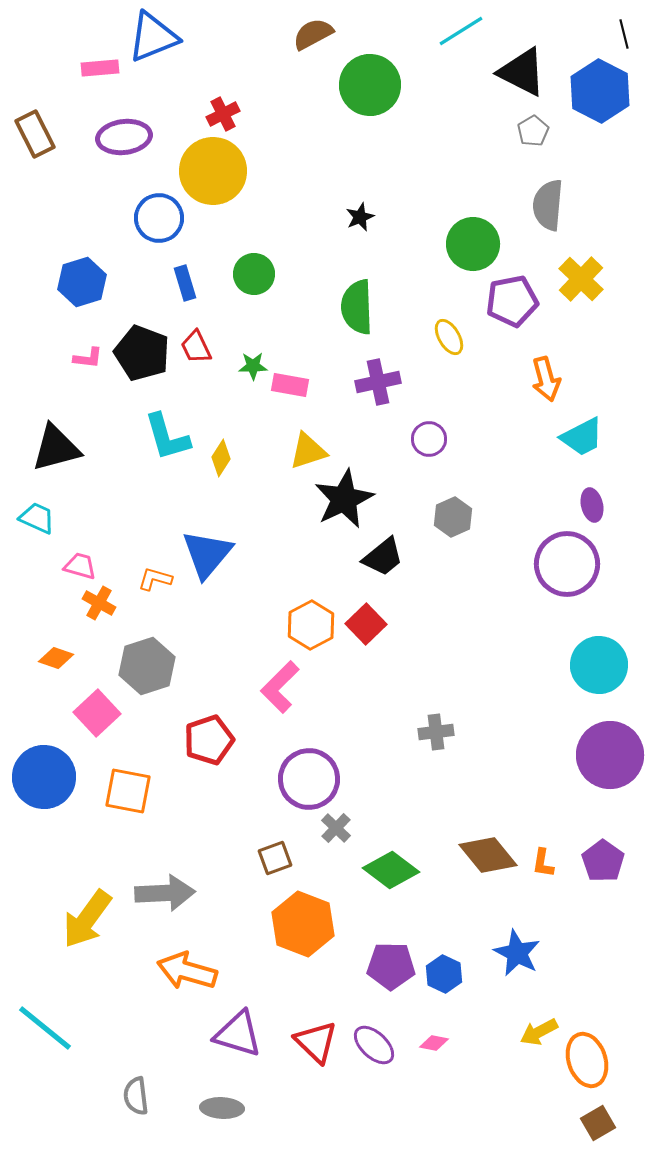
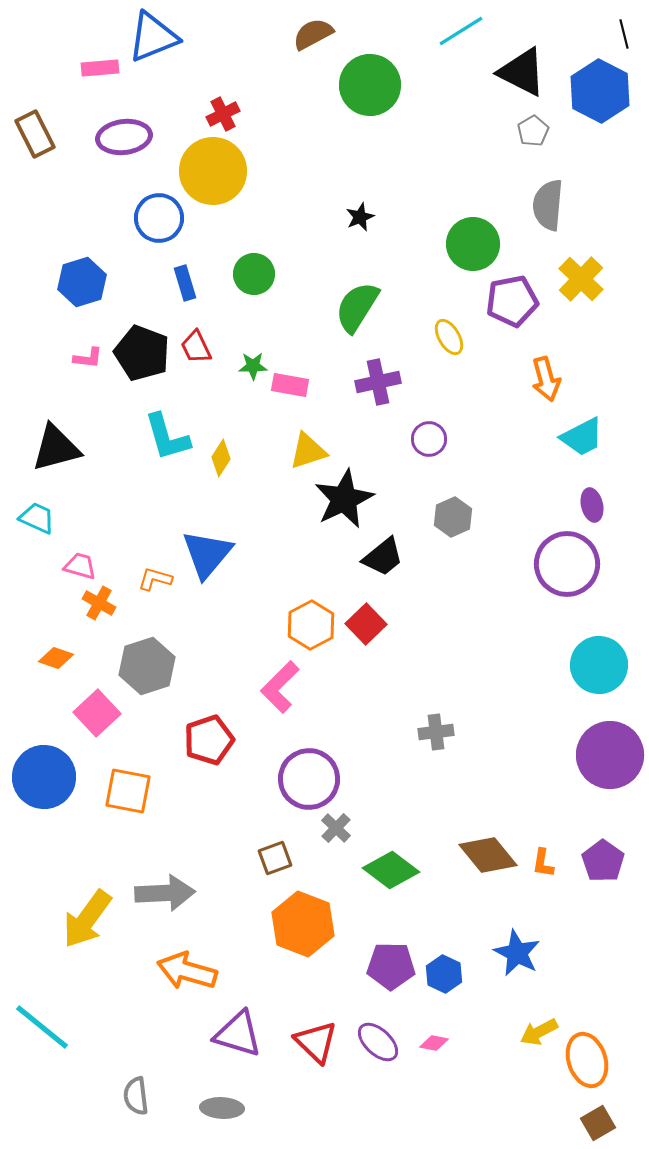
green semicircle at (357, 307): rotated 34 degrees clockwise
cyan line at (45, 1028): moved 3 px left, 1 px up
purple ellipse at (374, 1045): moved 4 px right, 3 px up
